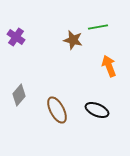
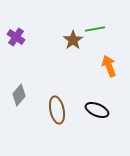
green line: moved 3 px left, 2 px down
brown star: rotated 24 degrees clockwise
brown ellipse: rotated 16 degrees clockwise
